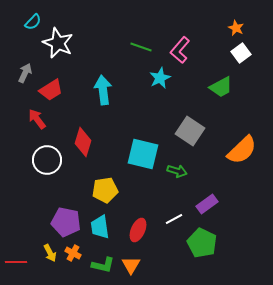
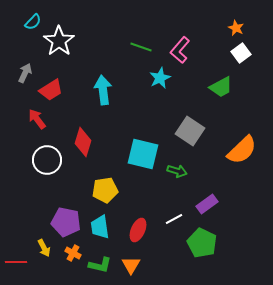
white star: moved 1 px right, 2 px up; rotated 12 degrees clockwise
yellow arrow: moved 6 px left, 5 px up
green L-shape: moved 3 px left
